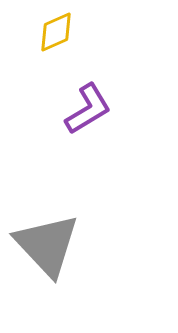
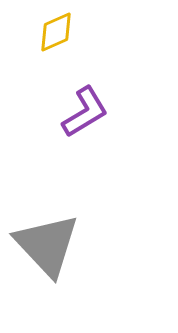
purple L-shape: moved 3 px left, 3 px down
